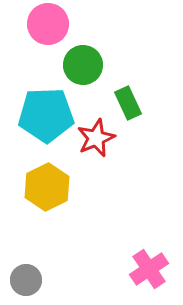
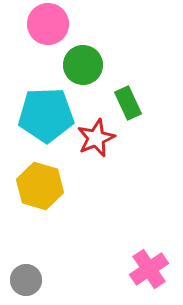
yellow hexagon: moved 7 px left, 1 px up; rotated 18 degrees counterclockwise
